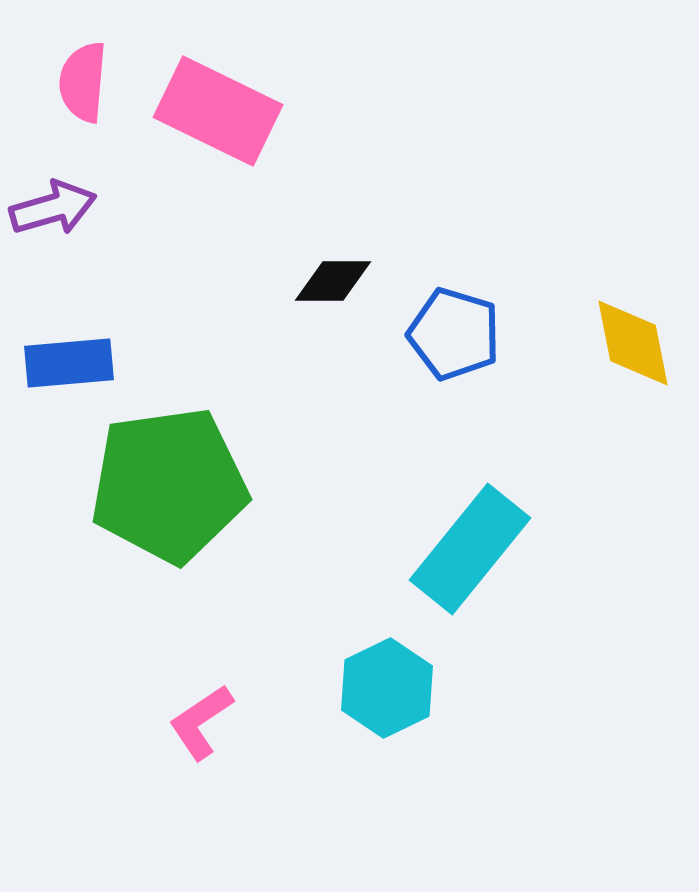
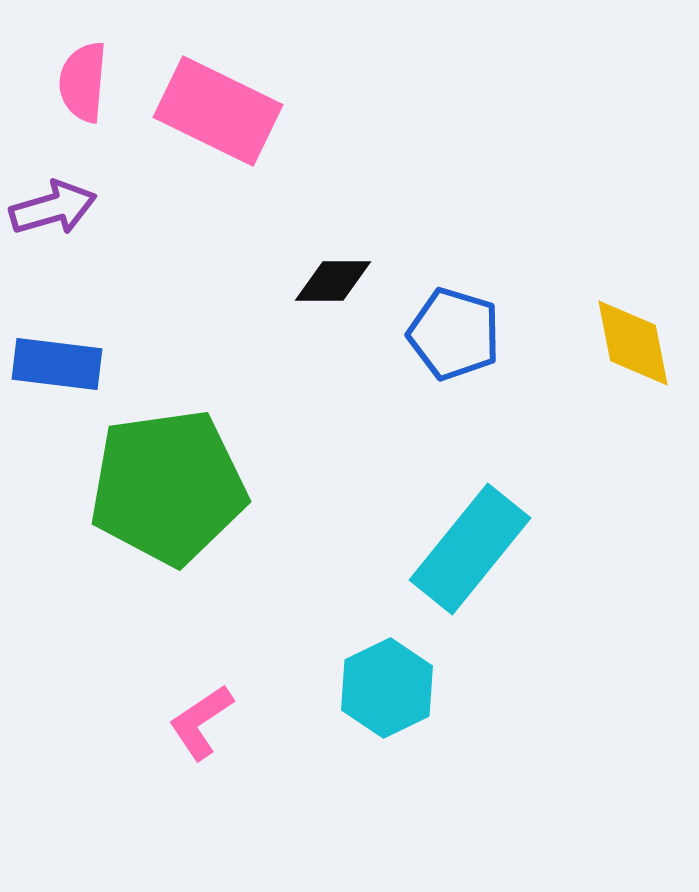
blue rectangle: moved 12 px left, 1 px down; rotated 12 degrees clockwise
green pentagon: moved 1 px left, 2 px down
